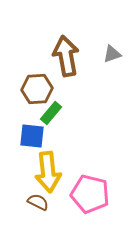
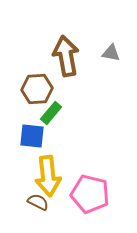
gray triangle: moved 1 px left, 1 px up; rotated 30 degrees clockwise
yellow arrow: moved 4 px down
